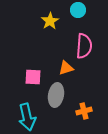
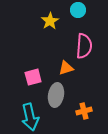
pink square: rotated 18 degrees counterclockwise
cyan arrow: moved 3 px right
